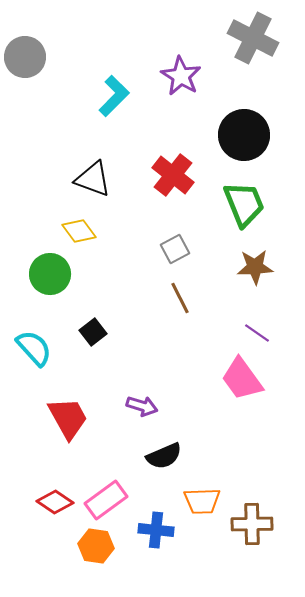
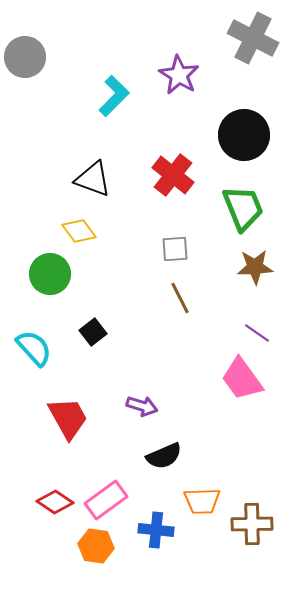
purple star: moved 2 px left, 1 px up
green trapezoid: moved 1 px left, 4 px down
gray square: rotated 24 degrees clockwise
